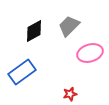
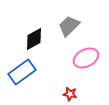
black diamond: moved 8 px down
pink ellipse: moved 4 px left, 5 px down; rotated 10 degrees counterclockwise
red star: rotated 24 degrees clockwise
